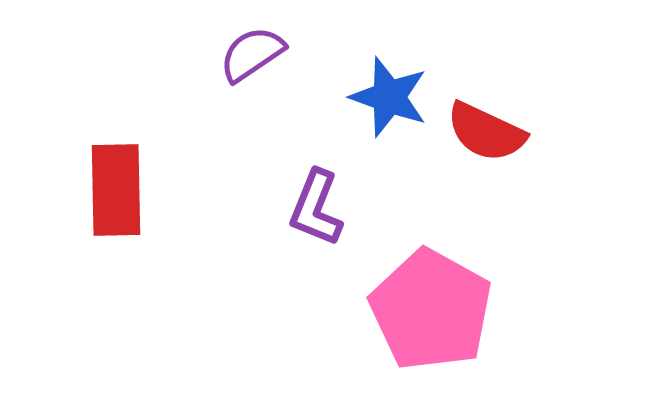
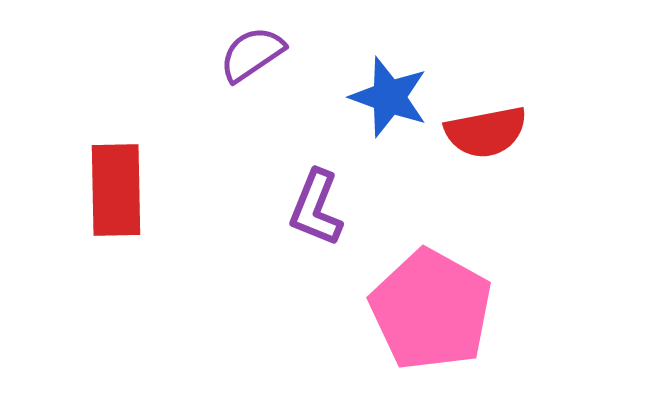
red semicircle: rotated 36 degrees counterclockwise
